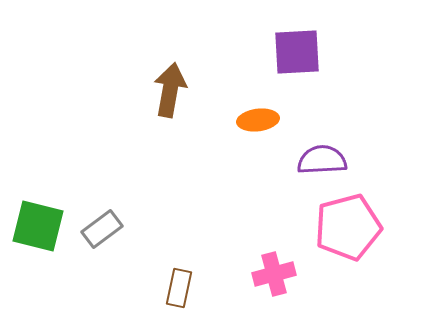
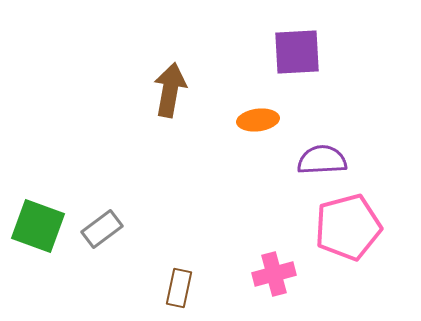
green square: rotated 6 degrees clockwise
